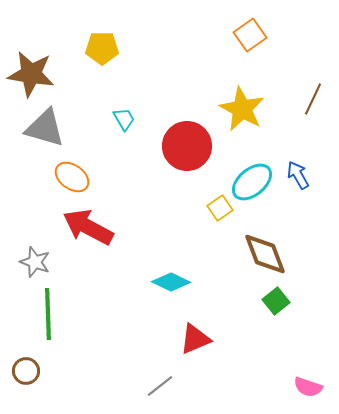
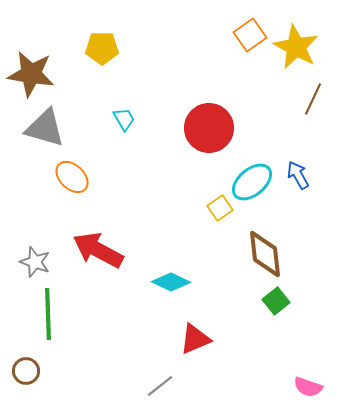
yellow star: moved 54 px right, 62 px up
red circle: moved 22 px right, 18 px up
orange ellipse: rotated 8 degrees clockwise
red arrow: moved 10 px right, 23 px down
brown diamond: rotated 15 degrees clockwise
